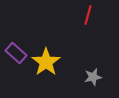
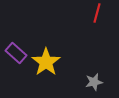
red line: moved 9 px right, 2 px up
gray star: moved 1 px right, 5 px down
